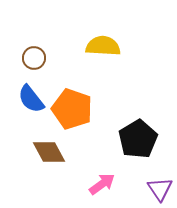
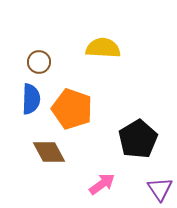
yellow semicircle: moved 2 px down
brown circle: moved 5 px right, 4 px down
blue semicircle: rotated 140 degrees counterclockwise
